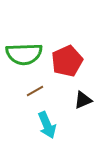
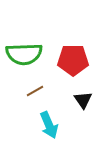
red pentagon: moved 6 px right, 1 px up; rotated 24 degrees clockwise
black triangle: rotated 42 degrees counterclockwise
cyan arrow: moved 2 px right
